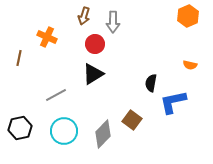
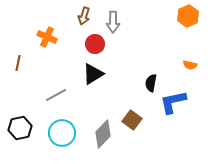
brown line: moved 1 px left, 5 px down
cyan circle: moved 2 px left, 2 px down
